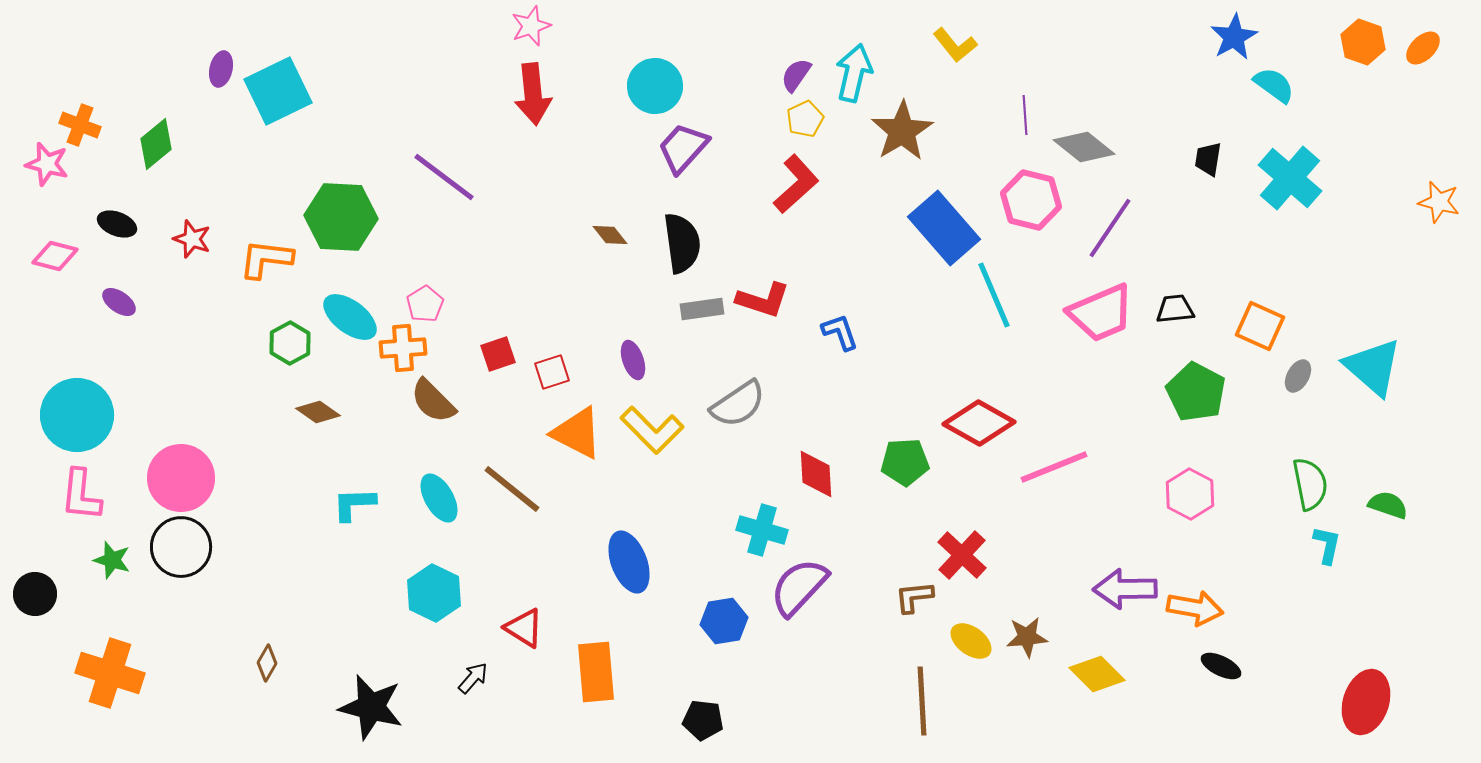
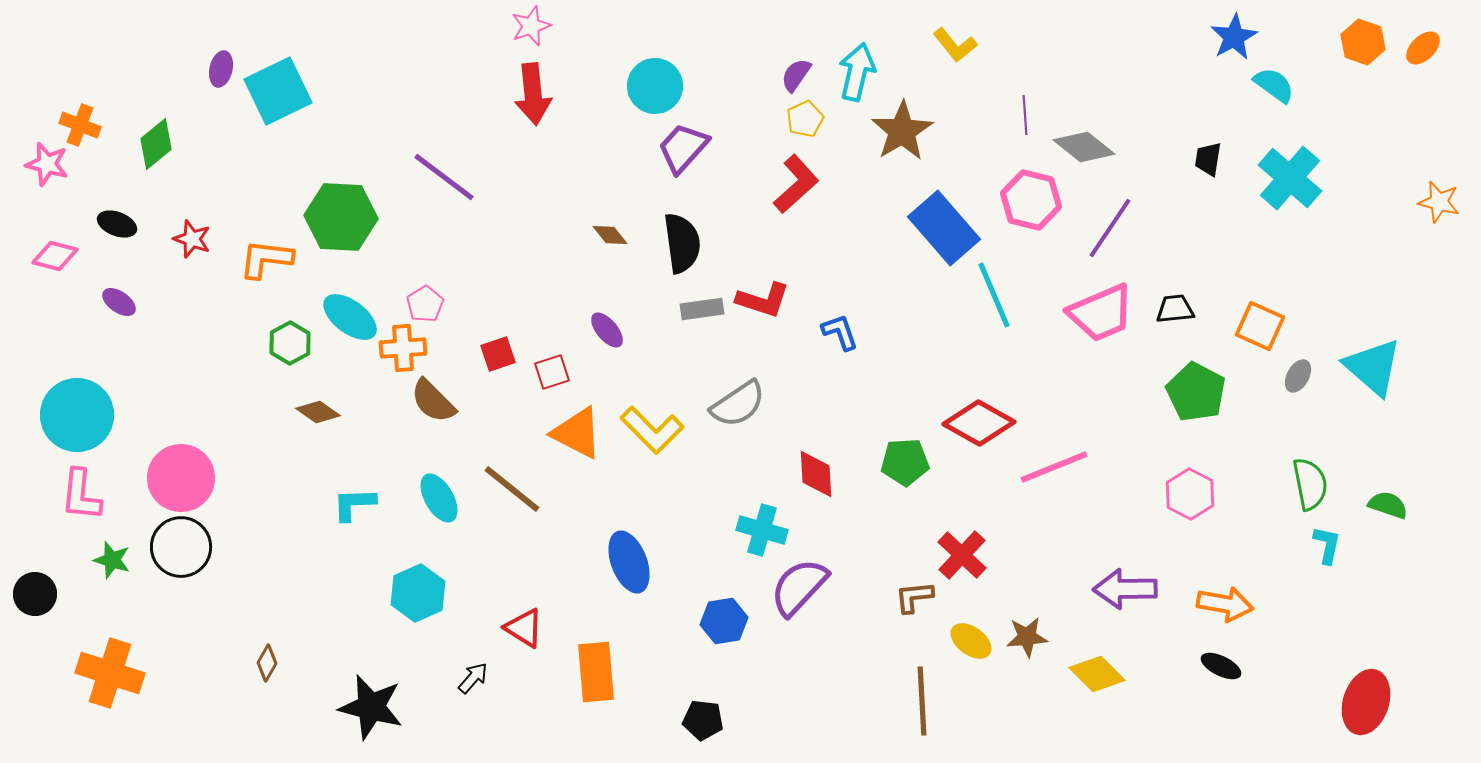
cyan arrow at (854, 73): moved 3 px right, 1 px up
purple ellipse at (633, 360): moved 26 px left, 30 px up; rotated 21 degrees counterclockwise
cyan hexagon at (434, 593): moved 16 px left; rotated 10 degrees clockwise
orange arrow at (1195, 608): moved 30 px right, 4 px up
